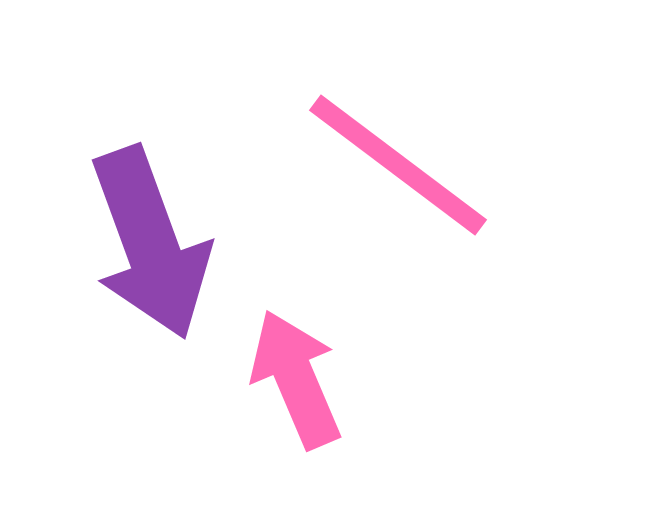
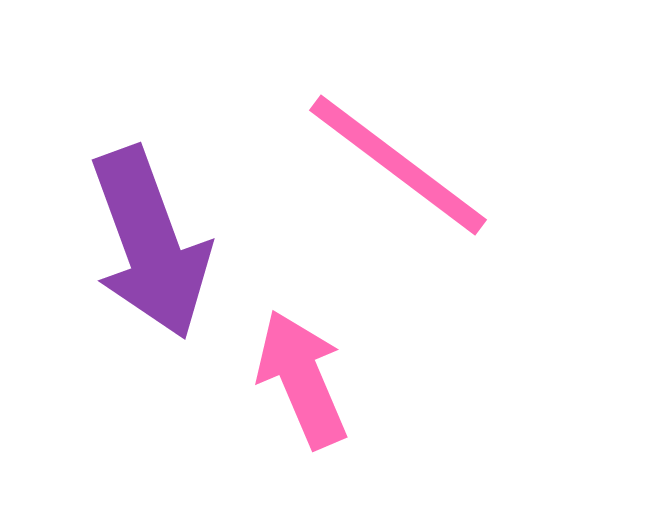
pink arrow: moved 6 px right
